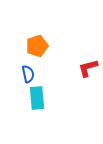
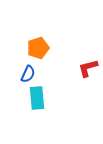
orange pentagon: moved 1 px right, 2 px down
blue semicircle: rotated 36 degrees clockwise
